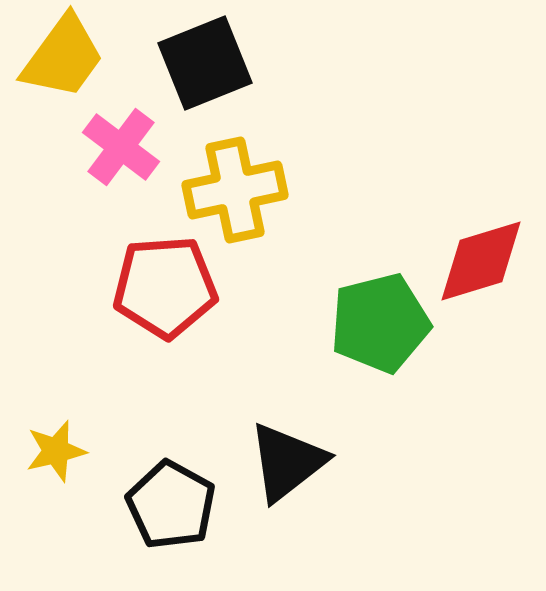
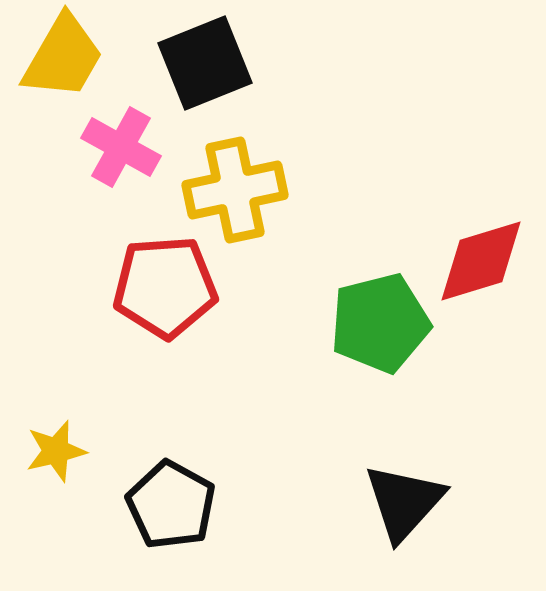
yellow trapezoid: rotated 6 degrees counterclockwise
pink cross: rotated 8 degrees counterclockwise
black triangle: moved 117 px right, 40 px down; rotated 10 degrees counterclockwise
